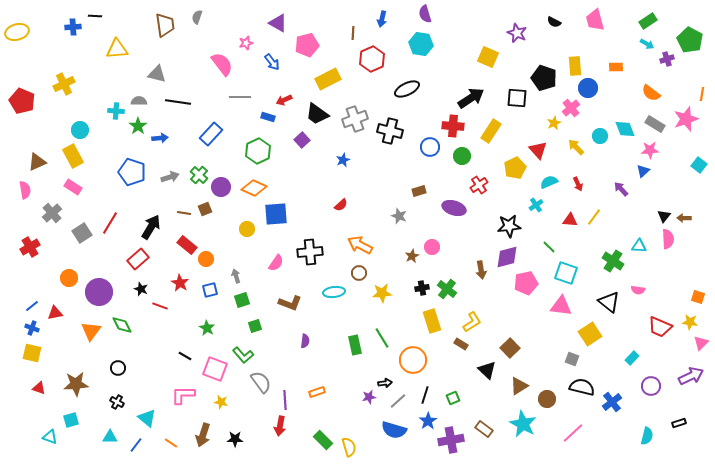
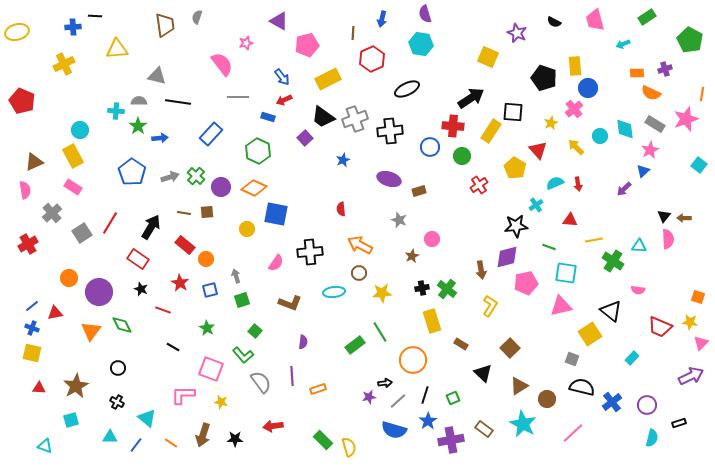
green rectangle at (648, 21): moved 1 px left, 4 px up
purple triangle at (278, 23): moved 1 px right, 2 px up
cyan arrow at (647, 44): moved 24 px left; rotated 128 degrees clockwise
purple cross at (667, 59): moved 2 px left, 10 px down
blue arrow at (272, 62): moved 10 px right, 15 px down
orange rectangle at (616, 67): moved 21 px right, 6 px down
gray triangle at (157, 74): moved 2 px down
yellow cross at (64, 84): moved 20 px up
orange semicircle at (651, 93): rotated 12 degrees counterclockwise
gray line at (240, 97): moved 2 px left
black square at (517, 98): moved 4 px left, 14 px down
pink cross at (571, 108): moved 3 px right, 1 px down
black trapezoid at (317, 114): moved 6 px right, 3 px down
yellow star at (554, 123): moved 3 px left
cyan diamond at (625, 129): rotated 15 degrees clockwise
black cross at (390, 131): rotated 20 degrees counterclockwise
purple square at (302, 140): moved 3 px right, 2 px up
pink star at (650, 150): rotated 24 degrees counterclockwise
green hexagon at (258, 151): rotated 10 degrees counterclockwise
brown triangle at (37, 162): moved 3 px left
yellow pentagon at (515, 168): rotated 15 degrees counterclockwise
blue pentagon at (132, 172): rotated 16 degrees clockwise
green cross at (199, 175): moved 3 px left, 1 px down
cyan semicircle at (549, 182): moved 6 px right, 1 px down
red arrow at (578, 184): rotated 16 degrees clockwise
purple arrow at (621, 189): moved 3 px right; rotated 91 degrees counterclockwise
red semicircle at (341, 205): moved 4 px down; rotated 128 degrees clockwise
purple ellipse at (454, 208): moved 65 px left, 29 px up
brown square at (205, 209): moved 2 px right, 3 px down; rotated 16 degrees clockwise
blue square at (276, 214): rotated 15 degrees clockwise
gray star at (399, 216): moved 4 px down
yellow line at (594, 217): moved 23 px down; rotated 42 degrees clockwise
black star at (509, 226): moved 7 px right
red rectangle at (187, 245): moved 2 px left
red cross at (30, 247): moved 2 px left, 3 px up
pink circle at (432, 247): moved 8 px up
green line at (549, 247): rotated 24 degrees counterclockwise
red rectangle at (138, 259): rotated 75 degrees clockwise
cyan square at (566, 273): rotated 10 degrees counterclockwise
black triangle at (609, 302): moved 2 px right, 9 px down
red line at (160, 306): moved 3 px right, 4 px down
pink triangle at (561, 306): rotated 20 degrees counterclockwise
yellow L-shape at (472, 322): moved 18 px right, 16 px up; rotated 25 degrees counterclockwise
green square at (255, 326): moved 5 px down; rotated 32 degrees counterclockwise
green line at (382, 338): moved 2 px left, 6 px up
purple semicircle at (305, 341): moved 2 px left, 1 px down
green rectangle at (355, 345): rotated 66 degrees clockwise
black line at (185, 356): moved 12 px left, 9 px up
pink square at (215, 369): moved 4 px left
black triangle at (487, 370): moved 4 px left, 3 px down
brown star at (76, 384): moved 2 px down; rotated 25 degrees counterclockwise
purple circle at (651, 386): moved 4 px left, 19 px down
red triangle at (39, 388): rotated 16 degrees counterclockwise
orange rectangle at (317, 392): moved 1 px right, 3 px up
purple line at (285, 400): moved 7 px right, 24 px up
red arrow at (280, 426): moved 7 px left; rotated 72 degrees clockwise
cyan semicircle at (647, 436): moved 5 px right, 2 px down
cyan triangle at (50, 437): moved 5 px left, 9 px down
